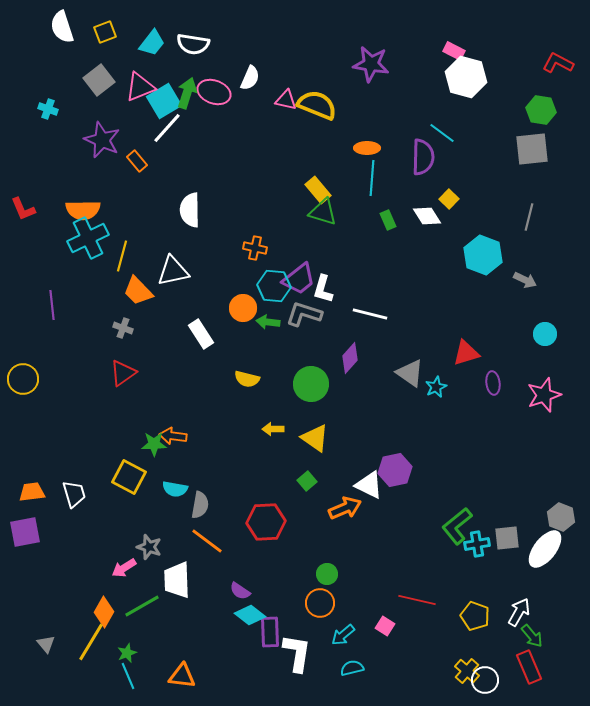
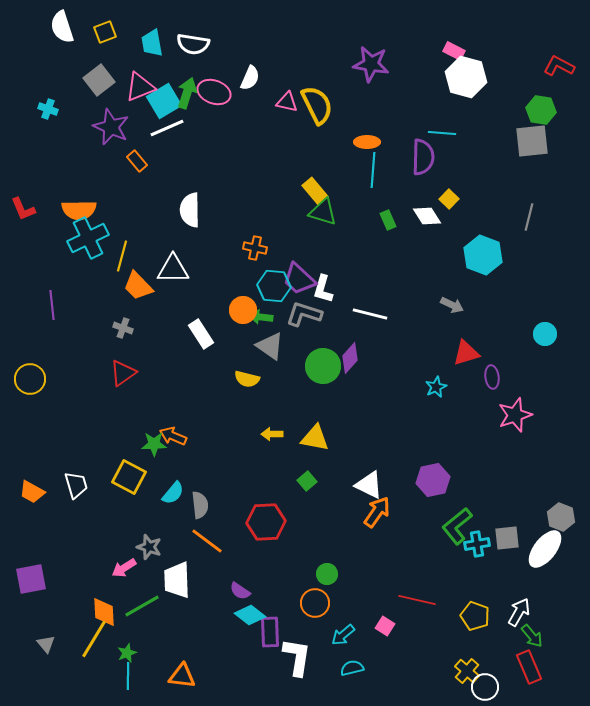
cyan trapezoid at (152, 43): rotated 132 degrees clockwise
red L-shape at (558, 63): moved 1 px right, 3 px down
pink triangle at (286, 100): moved 1 px right, 2 px down
yellow semicircle at (317, 105): rotated 42 degrees clockwise
white line at (167, 128): rotated 24 degrees clockwise
cyan line at (442, 133): rotated 32 degrees counterclockwise
purple star at (102, 140): moved 9 px right, 13 px up
orange ellipse at (367, 148): moved 6 px up
gray square at (532, 149): moved 8 px up
cyan line at (372, 178): moved 1 px right, 8 px up
yellow rectangle at (318, 190): moved 3 px left, 1 px down
orange semicircle at (83, 210): moved 4 px left
white triangle at (173, 271): moved 2 px up; rotated 12 degrees clockwise
purple trapezoid at (299, 279): rotated 81 degrees clockwise
gray arrow at (525, 280): moved 73 px left, 25 px down
orange trapezoid at (138, 291): moved 5 px up
orange circle at (243, 308): moved 2 px down
green arrow at (268, 322): moved 7 px left, 5 px up
gray triangle at (410, 373): moved 140 px left, 27 px up
yellow circle at (23, 379): moved 7 px right
purple ellipse at (493, 383): moved 1 px left, 6 px up
green circle at (311, 384): moved 12 px right, 18 px up
pink star at (544, 395): moved 29 px left, 20 px down
yellow arrow at (273, 429): moved 1 px left, 5 px down
orange arrow at (173, 436): rotated 16 degrees clockwise
yellow triangle at (315, 438): rotated 24 degrees counterclockwise
purple hexagon at (395, 470): moved 38 px right, 10 px down
cyan semicircle at (175, 489): moved 2 px left, 4 px down; rotated 60 degrees counterclockwise
orange trapezoid at (32, 492): rotated 144 degrees counterclockwise
white trapezoid at (74, 494): moved 2 px right, 9 px up
gray semicircle at (200, 505): rotated 16 degrees counterclockwise
orange arrow at (345, 508): moved 32 px right, 4 px down; rotated 32 degrees counterclockwise
purple square at (25, 532): moved 6 px right, 47 px down
orange circle at (320, 603): moved 5 px left
orange diamond at (104, 612): rotated 32 degrees counterclockwise
yellow line at (91, 642): moved 3 px right, 3 px up
white L-shape at (297, 653): moved 4 px down
cyan line at (128, 676): rotated 24 degrees clockwise
white circle at (485, 680): moved 7 px down
